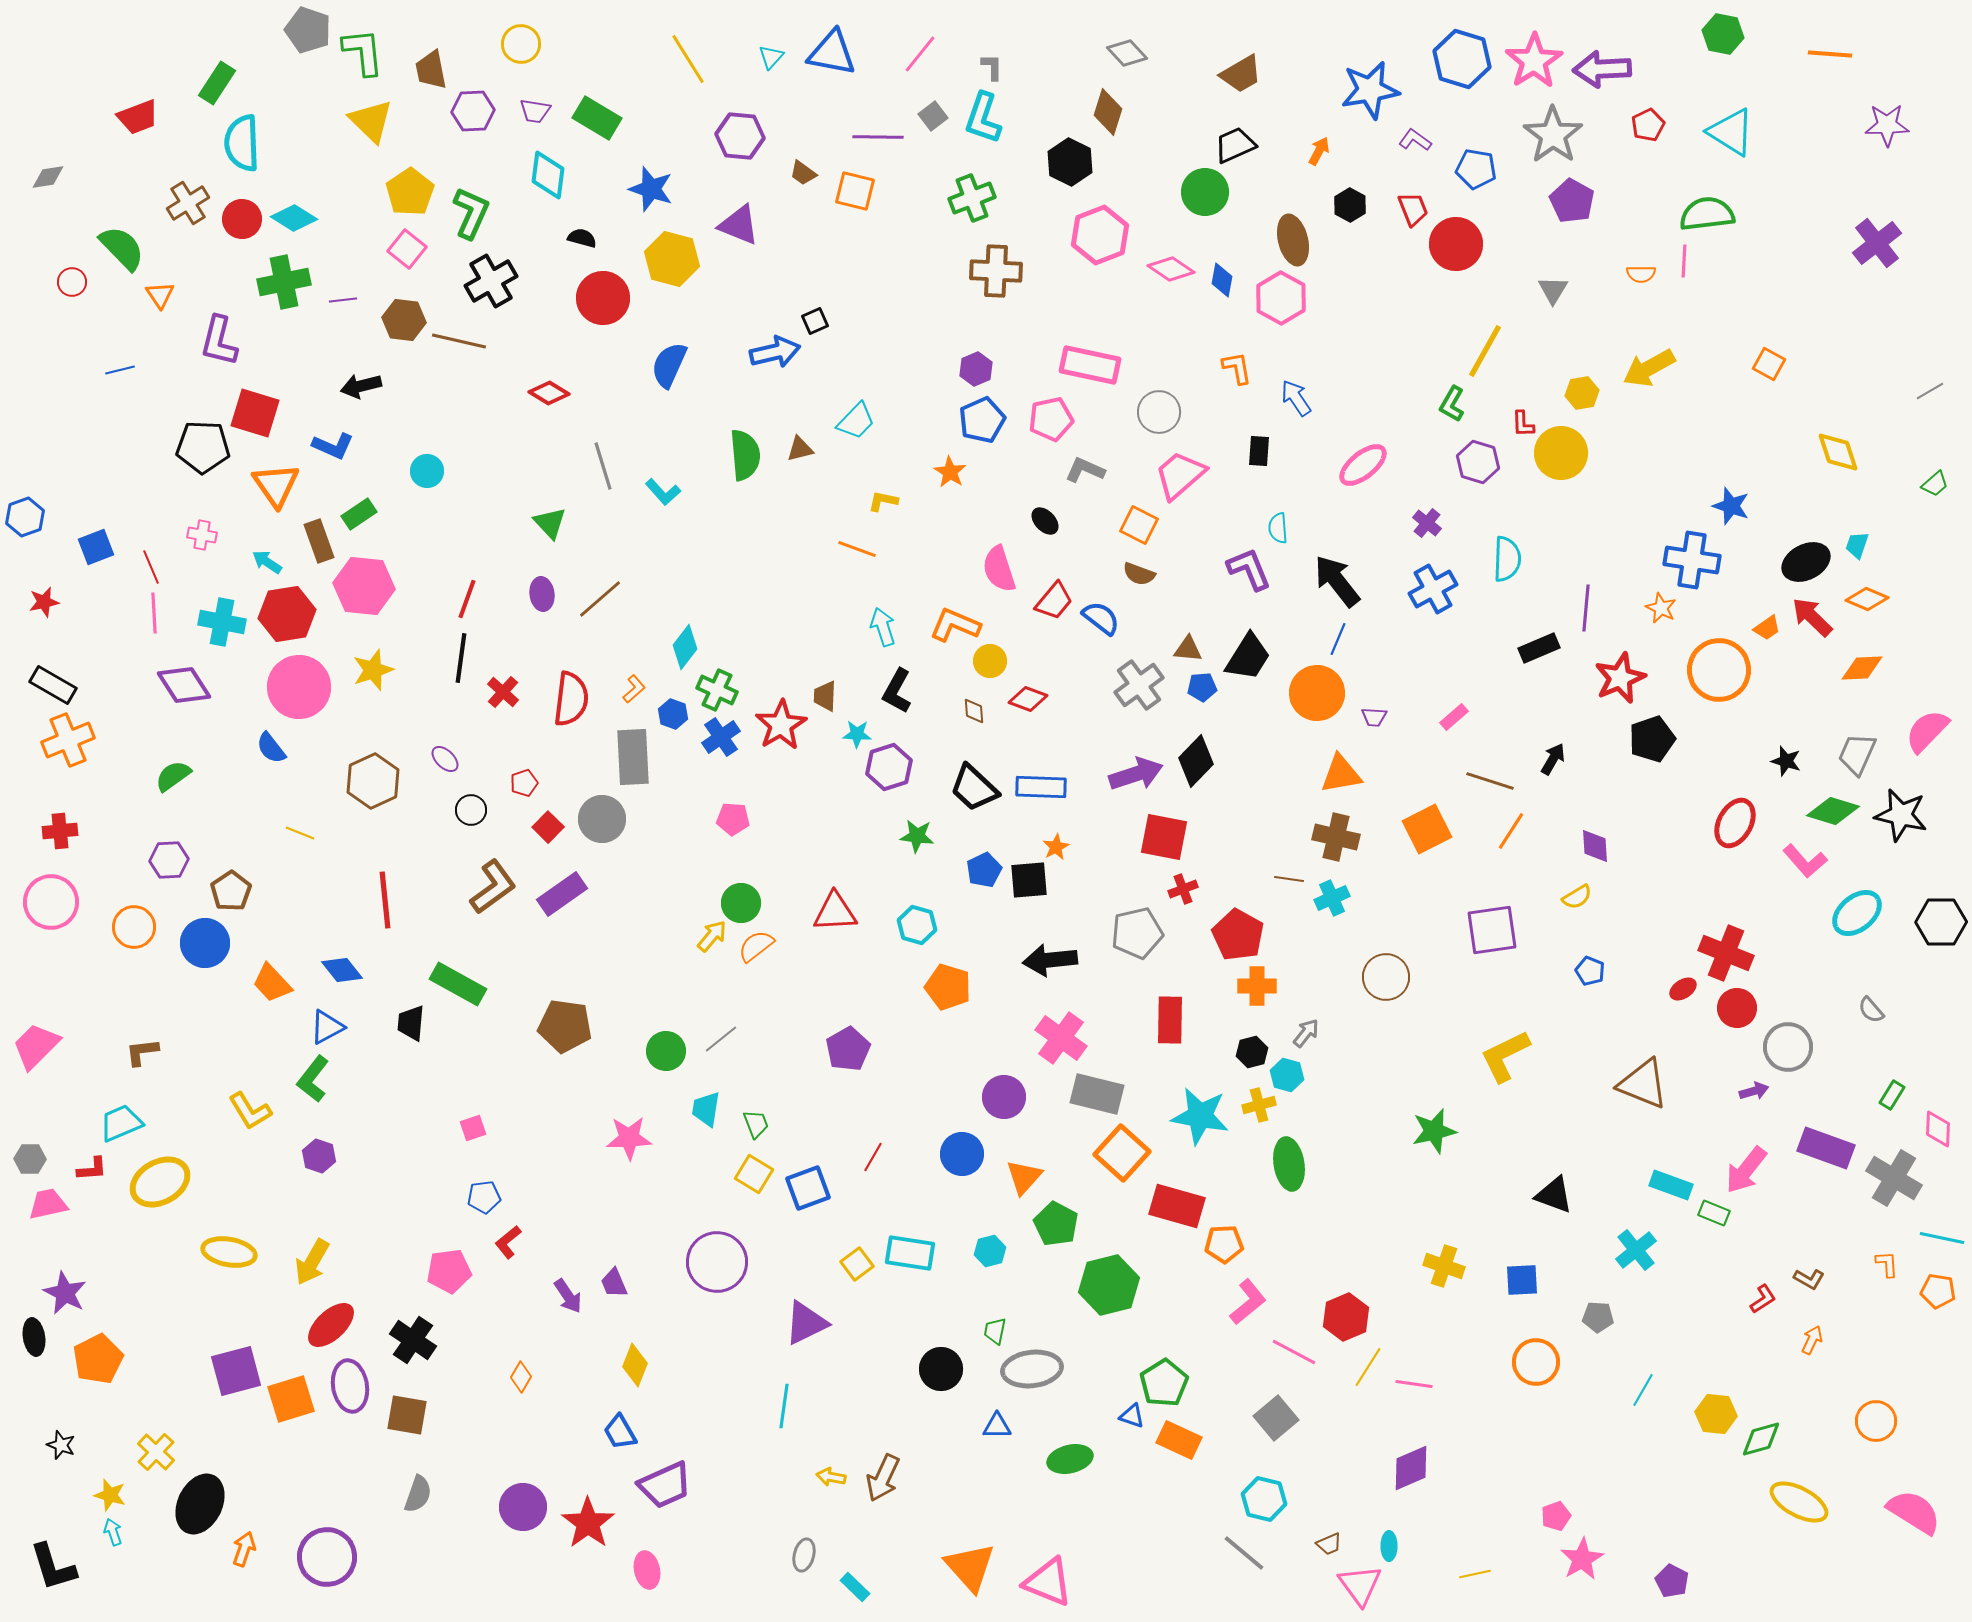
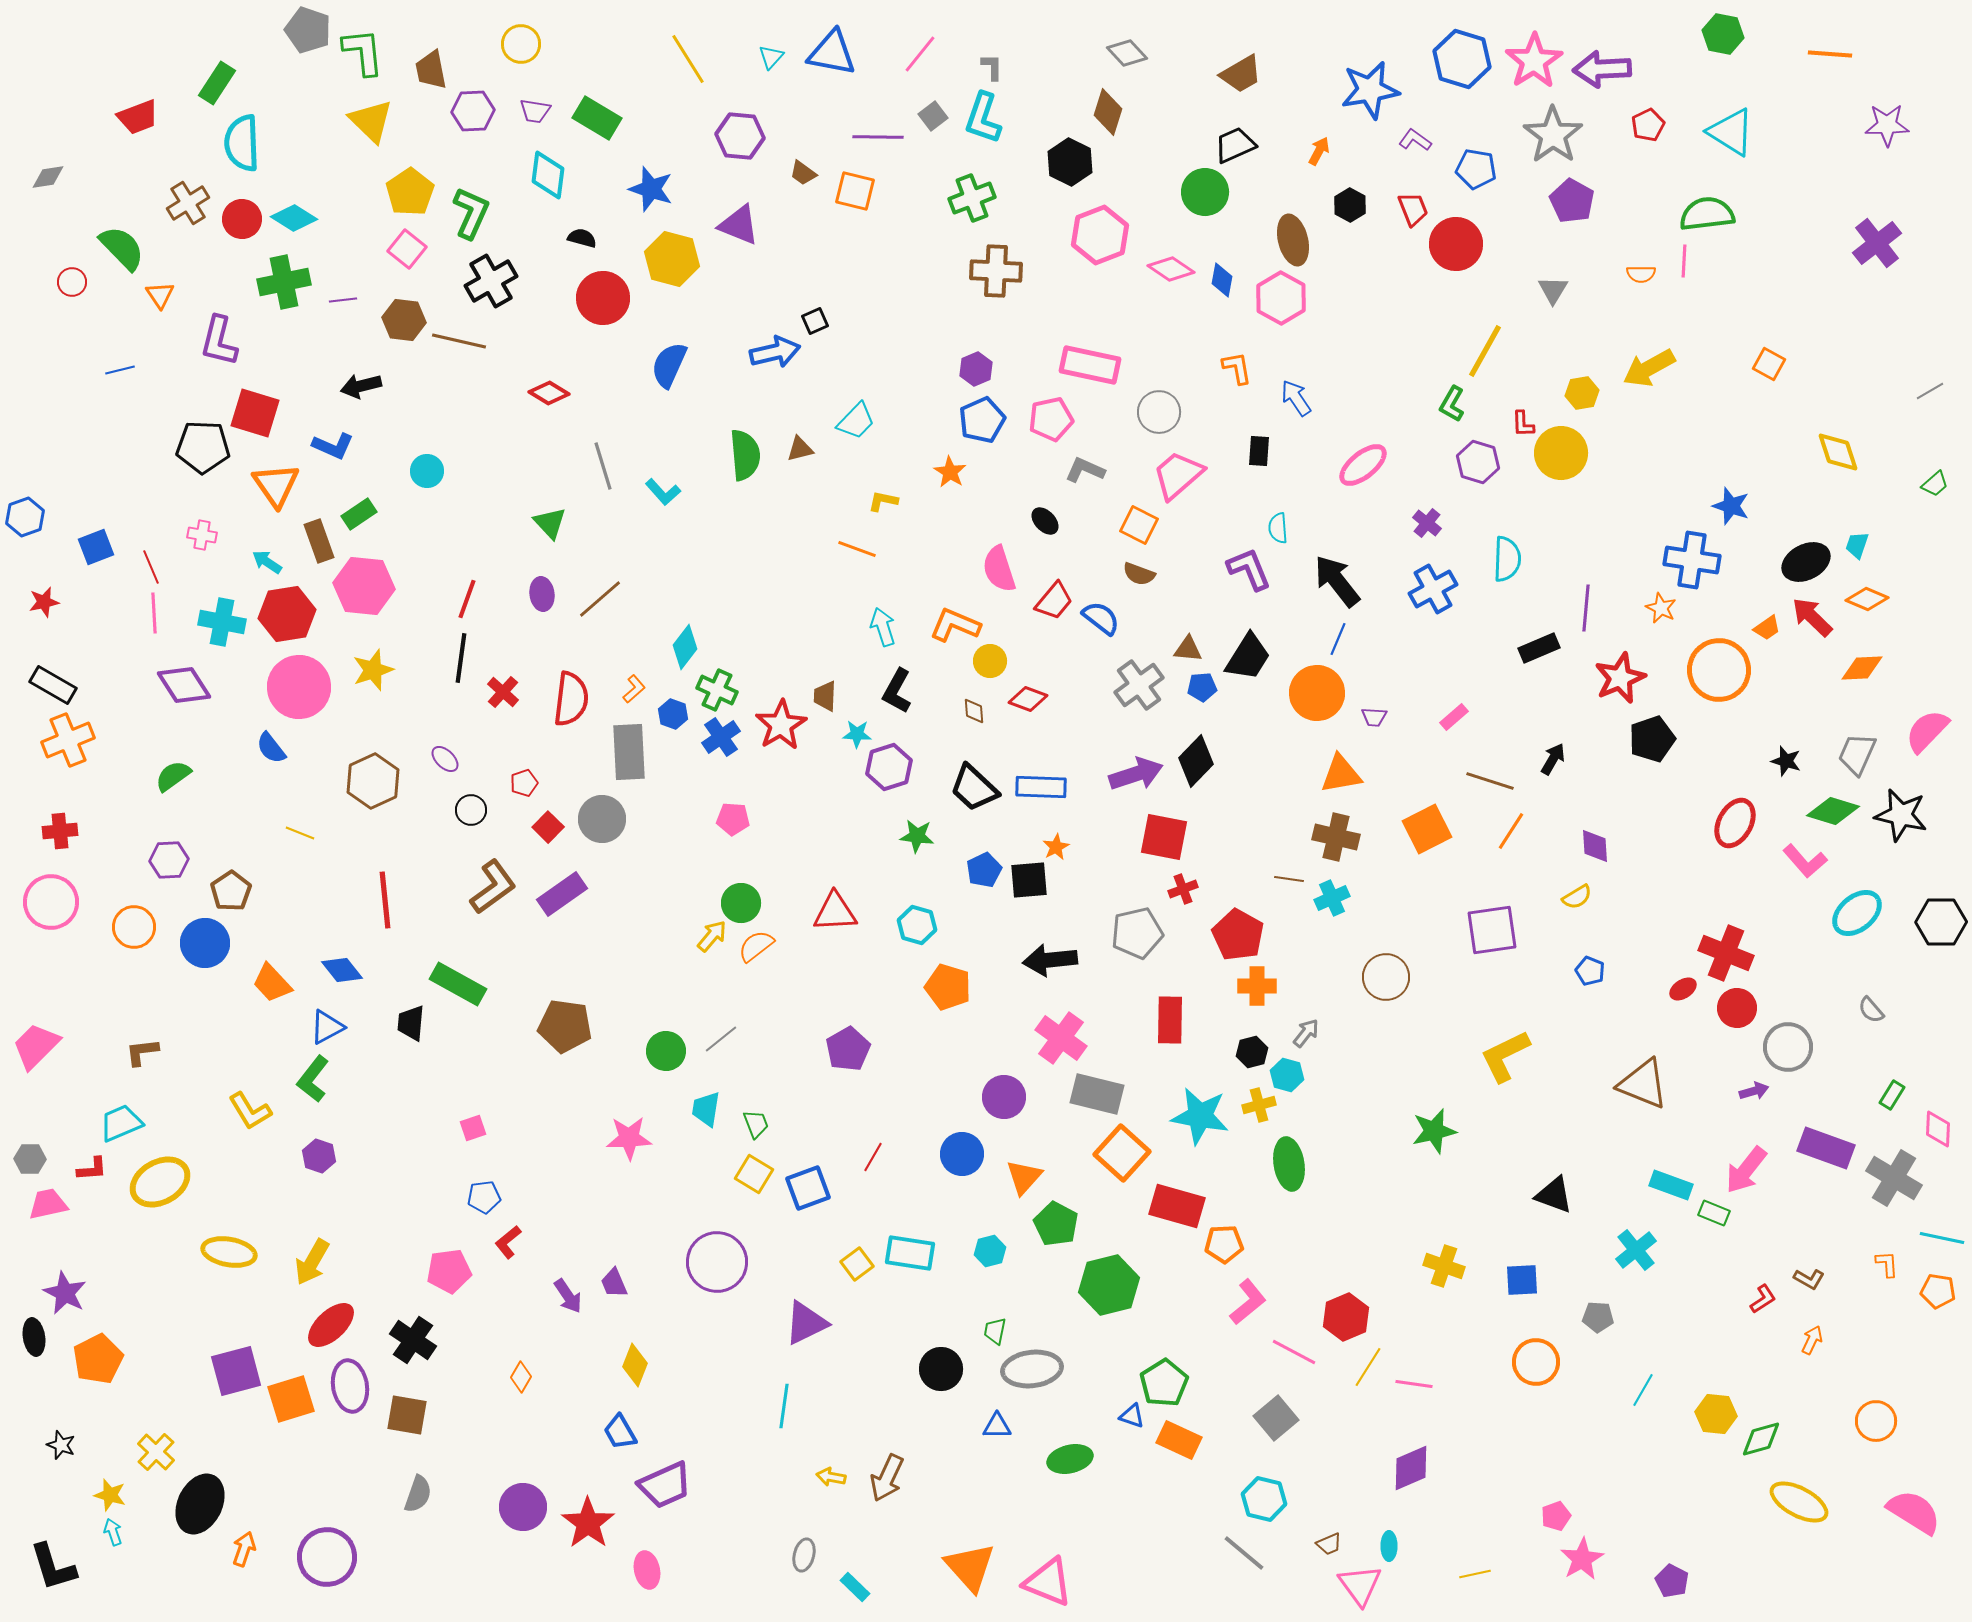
pink trapezoid at (1180, 475): moved 2 px left
gray rectangle at (633, 757): moved 4 px left, 5 px up
brown arrow at (883, 1478): moved 4 px right
